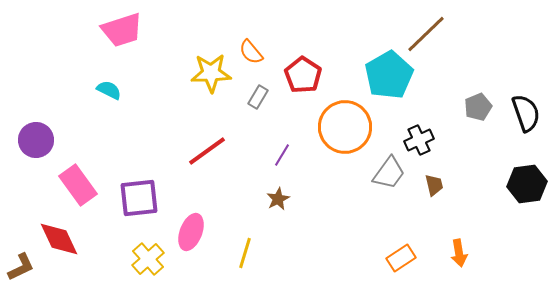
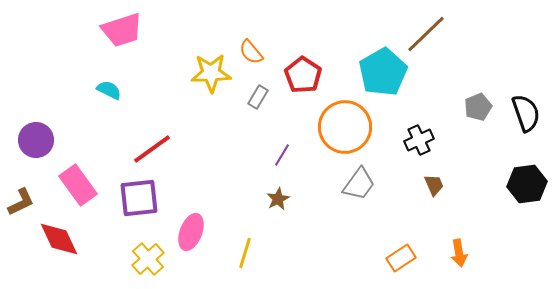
cyan pentagon: moved 6 px left, 3 px up
red line: moved 55 px left, 2 px up
gray trapezoid: moved 30 px left, 11 px down
brown trapezoid: rotated 10 degrees counterclockwise
brown L-shape: moved 65 px up
